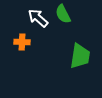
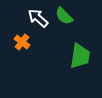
green semicircle: moved 1 px right, 2 px down; rotated 18 degrees counterclockwise
orange cross: rotated 35 degrees clockwise
